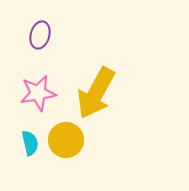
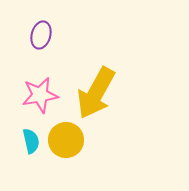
purple ellipse: moved 1 px right
pink star: moved 2 px right, 2 px down
cyan semicircle: moved 1 px right, 2 px up
